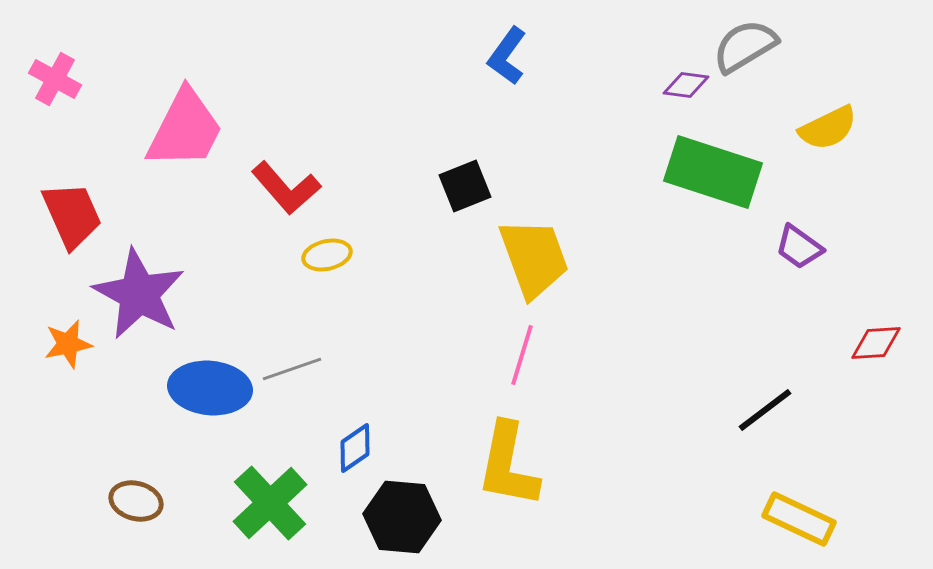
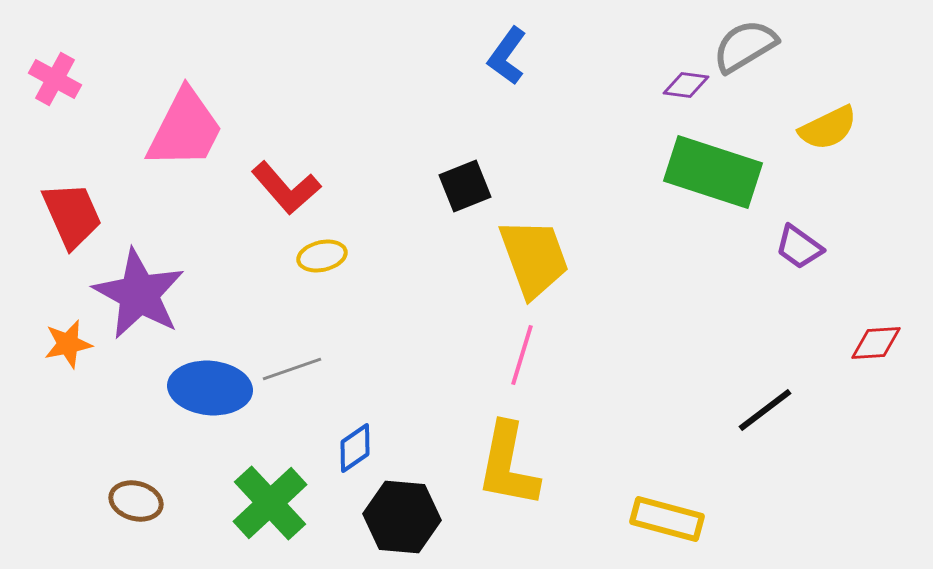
yellow ellipse: moved 5 px left, 1 px down
yellow rectangle: moved 132 px left; rotated 10 degrees counterclockwise
